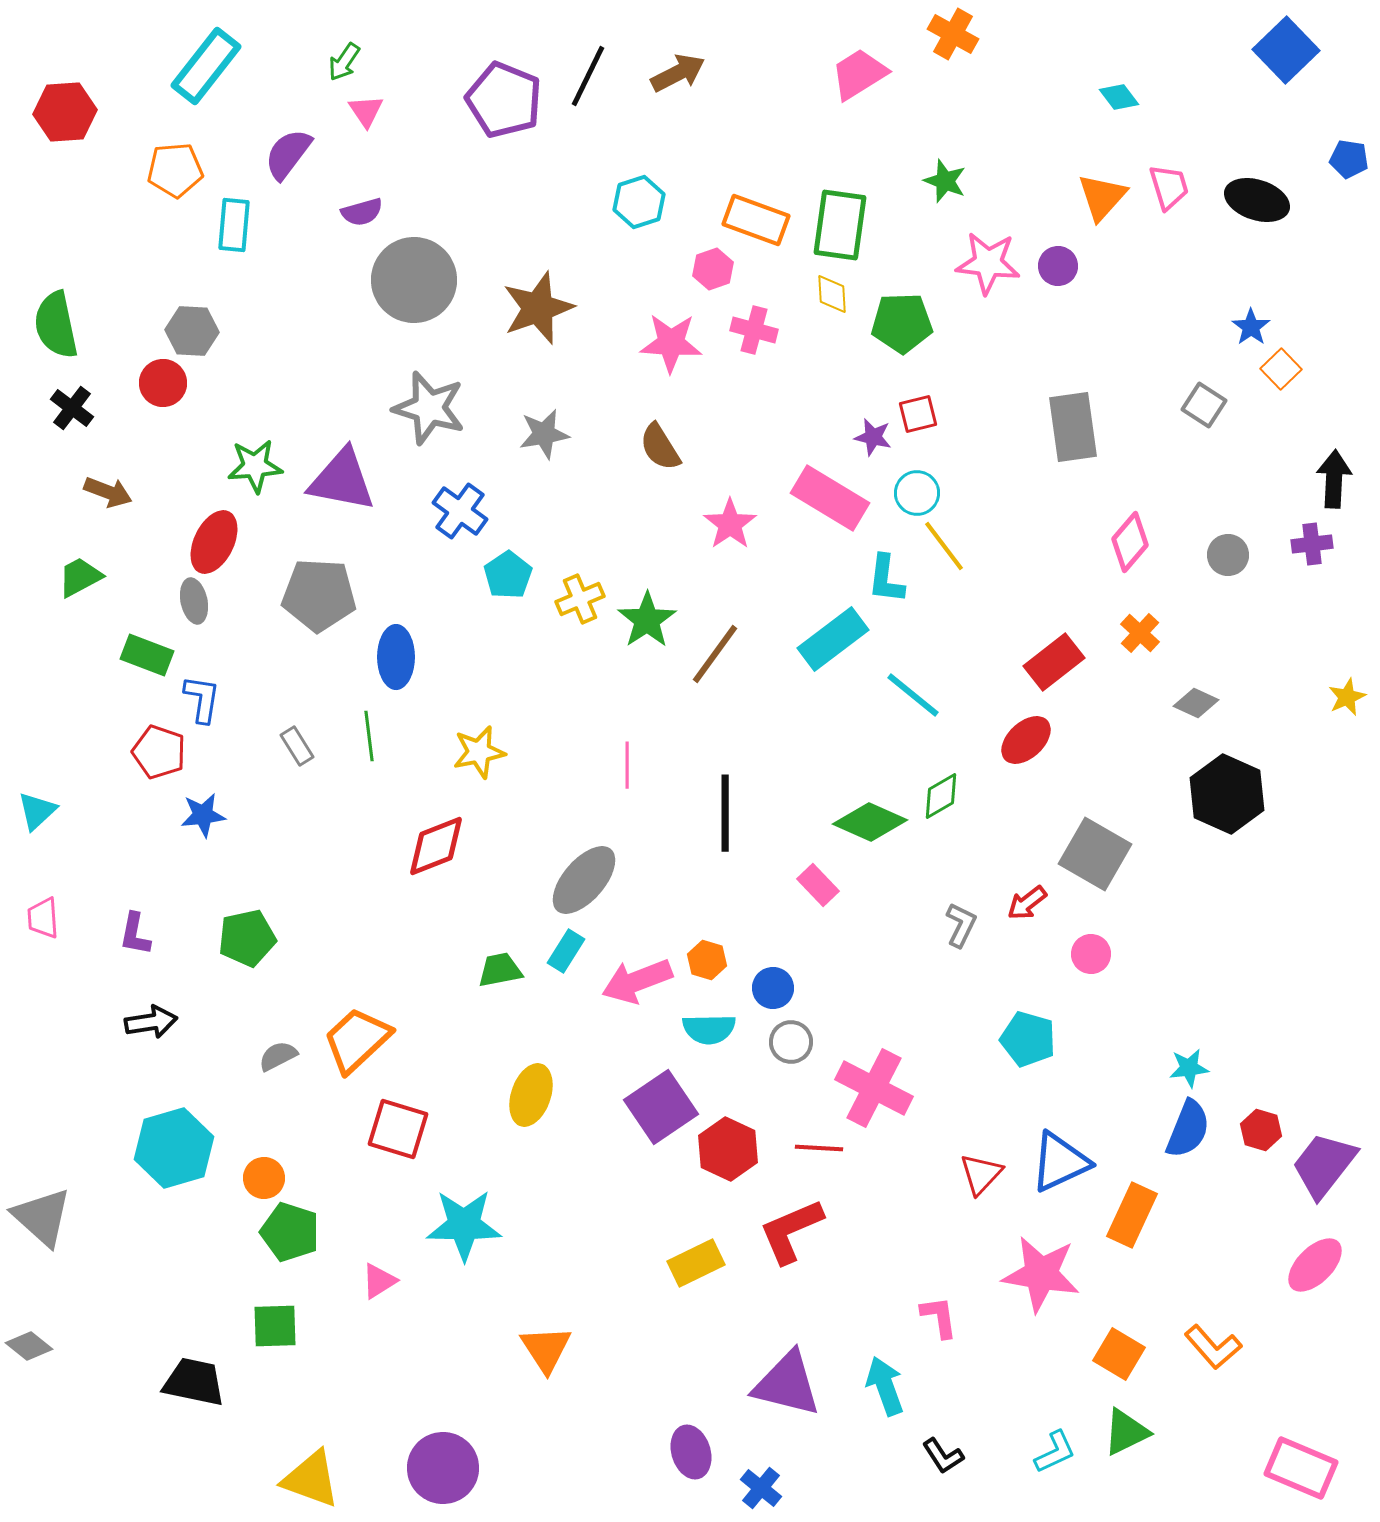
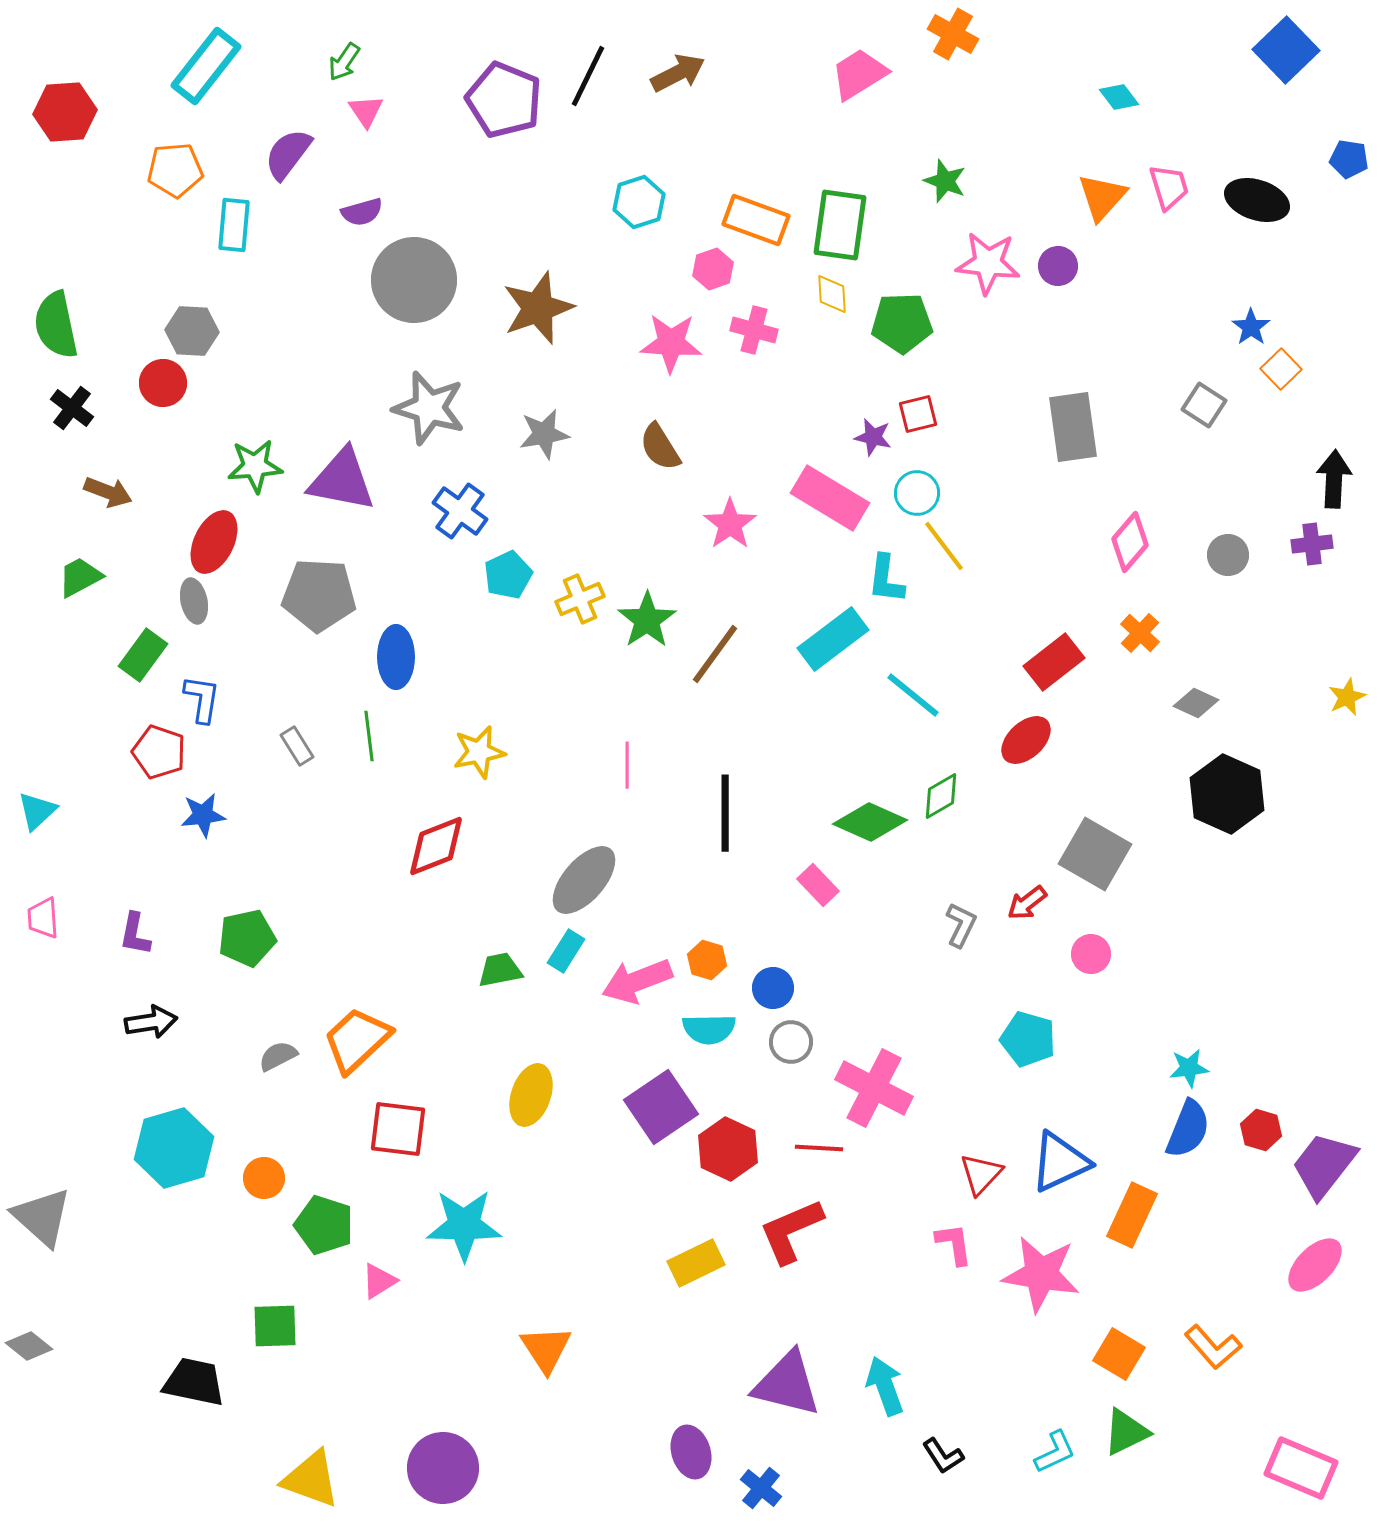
cyan pentagon at (508, 575): rotated 9 degrees clockwise
green rectangle at (147, 655): moved 4 px left; rotated 75 degrees counterclockwise
red square at (398, 1129): rotated 10 degrees counterclockwise
green pentagon at (290, 1232): moved 34 px right, 7 px up
pink L-shape at (939, 1317): moved 15 px right, 73 px up
